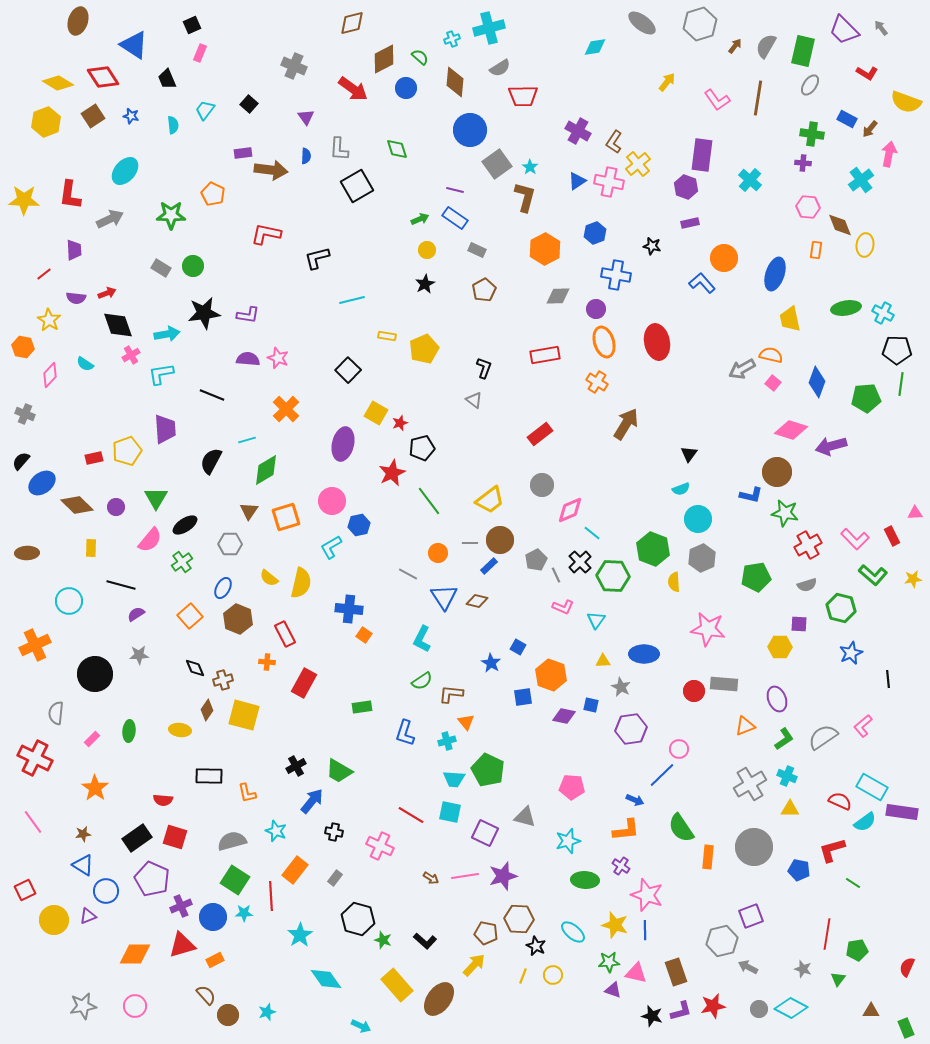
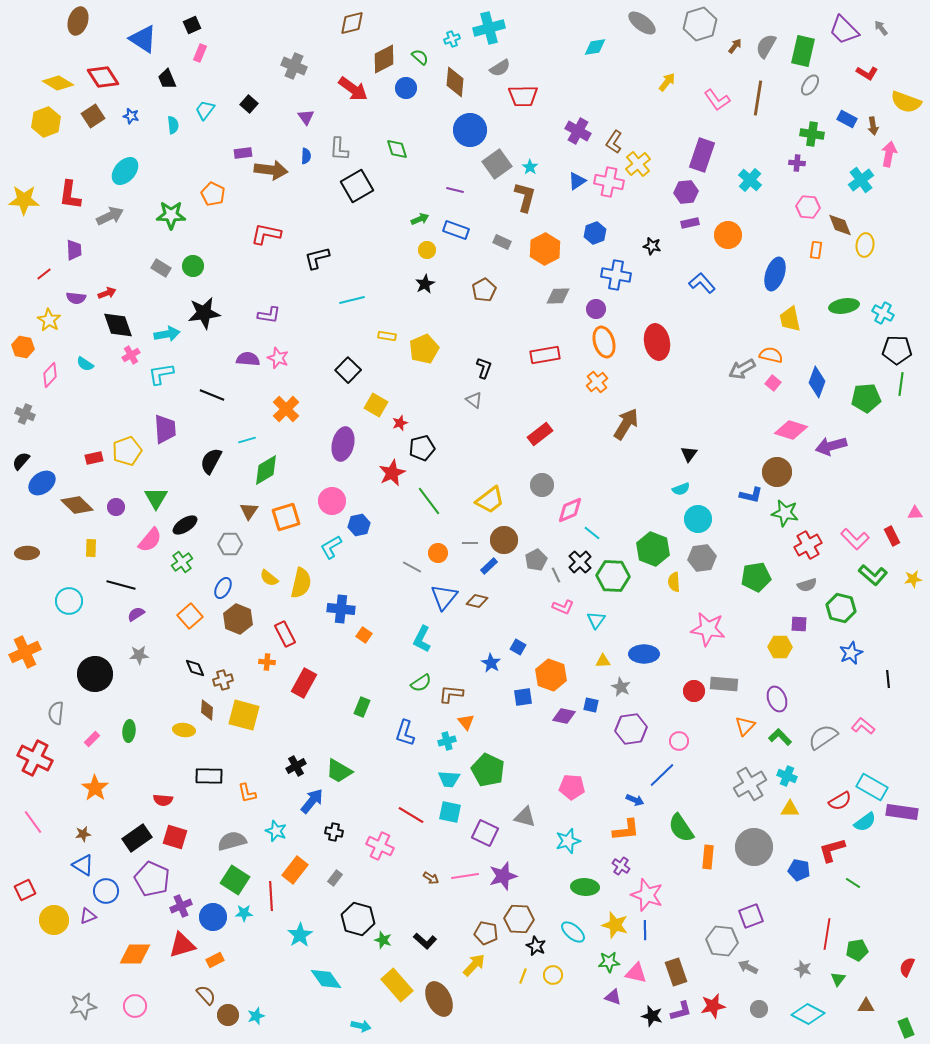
blue triangle at (134, 45): moved 9 px right, 6 px up
brown arrow at (870, 129): moved 3 px right, 3 px up; rotated 48 degrees counterclockwise
purple rectangle at (702, 155): rotated 12 degrees clockwise
purple cross at (803, 163): moved 6 px left
purple hexagon at (686, 187): moved 5 px down; rotated 25 degrees counterclockwise
blue rectangle at (455, 218): moved 1 px right, 12 px down; rotated 15 degrees counterclockwise
gray arrow at (110, 219): moved 3 px up
gray rectangle at (477, 250): moved 25 px right, 8 px up
orange circle at (724, 258): moved 4 px right, 23 px up
green ellipse at (846, 308): moved 2 px left, 2 px up
purple L-shape at (248, 315): moved 21 px right
orange cross at (597, 382): rotated 20 degrees clockwise
yellow square at (376, 413): moved 8 px up
brown circle at (500, 540): moved 4 px right
gray hexagon at (702, 558): rotated 16 degrees clockwise
gray line at (408, 574): moved 4 px right, 7 px up
blue triangle at (444, 597): rotated 12 degrees clockwise
blue cross at (349, 609): moved 8 px left
orange cross at (35, 645): moved 10 px left, 7 px down
green semicircle at (422, 681): moved 1 px left, 2 px down
green rectangle at (362, 707): rotated 60 degrees counterclockwise
brown diamond at (207, 710): rotated 30 degrees counterclockwise
orange triangle at (745, 726): rotated 25 degrees counterclockwise
pink L-shape at (863, 726): rotated 80 degrees clockwise
yellow ellipse at (180, 730): moved 4 px right
green L-shape at (784, 739): moved 4 px left, 2 px up; rotated 100 degrees counterclockwise
pink circle at (679, 749): moved 8 px up
cyan trapezoid at (454, 779): moved 5 px left
red semicircle at (840, 801): rotated 125 degrees clockwise
green ellipse at (585, 880): moved 7 px down
gray hexagon at (722, 941): rotated 20 degrees clockwise
purple triangle at (613, 990): moved 7 px down
brown ellipse at (439, 999): rotated 64 degrees counterclockwise
cyan diamond at (791, 1008): moved 17 px right, 6 px down
brown triangle at (871, 1011): moved 5 px left, 5 px up
cyan star at (267, 1012): moved 11 px left, 4 px down
cyan arrow at (361, 1026): rotated 12 degrees counterclockwise
